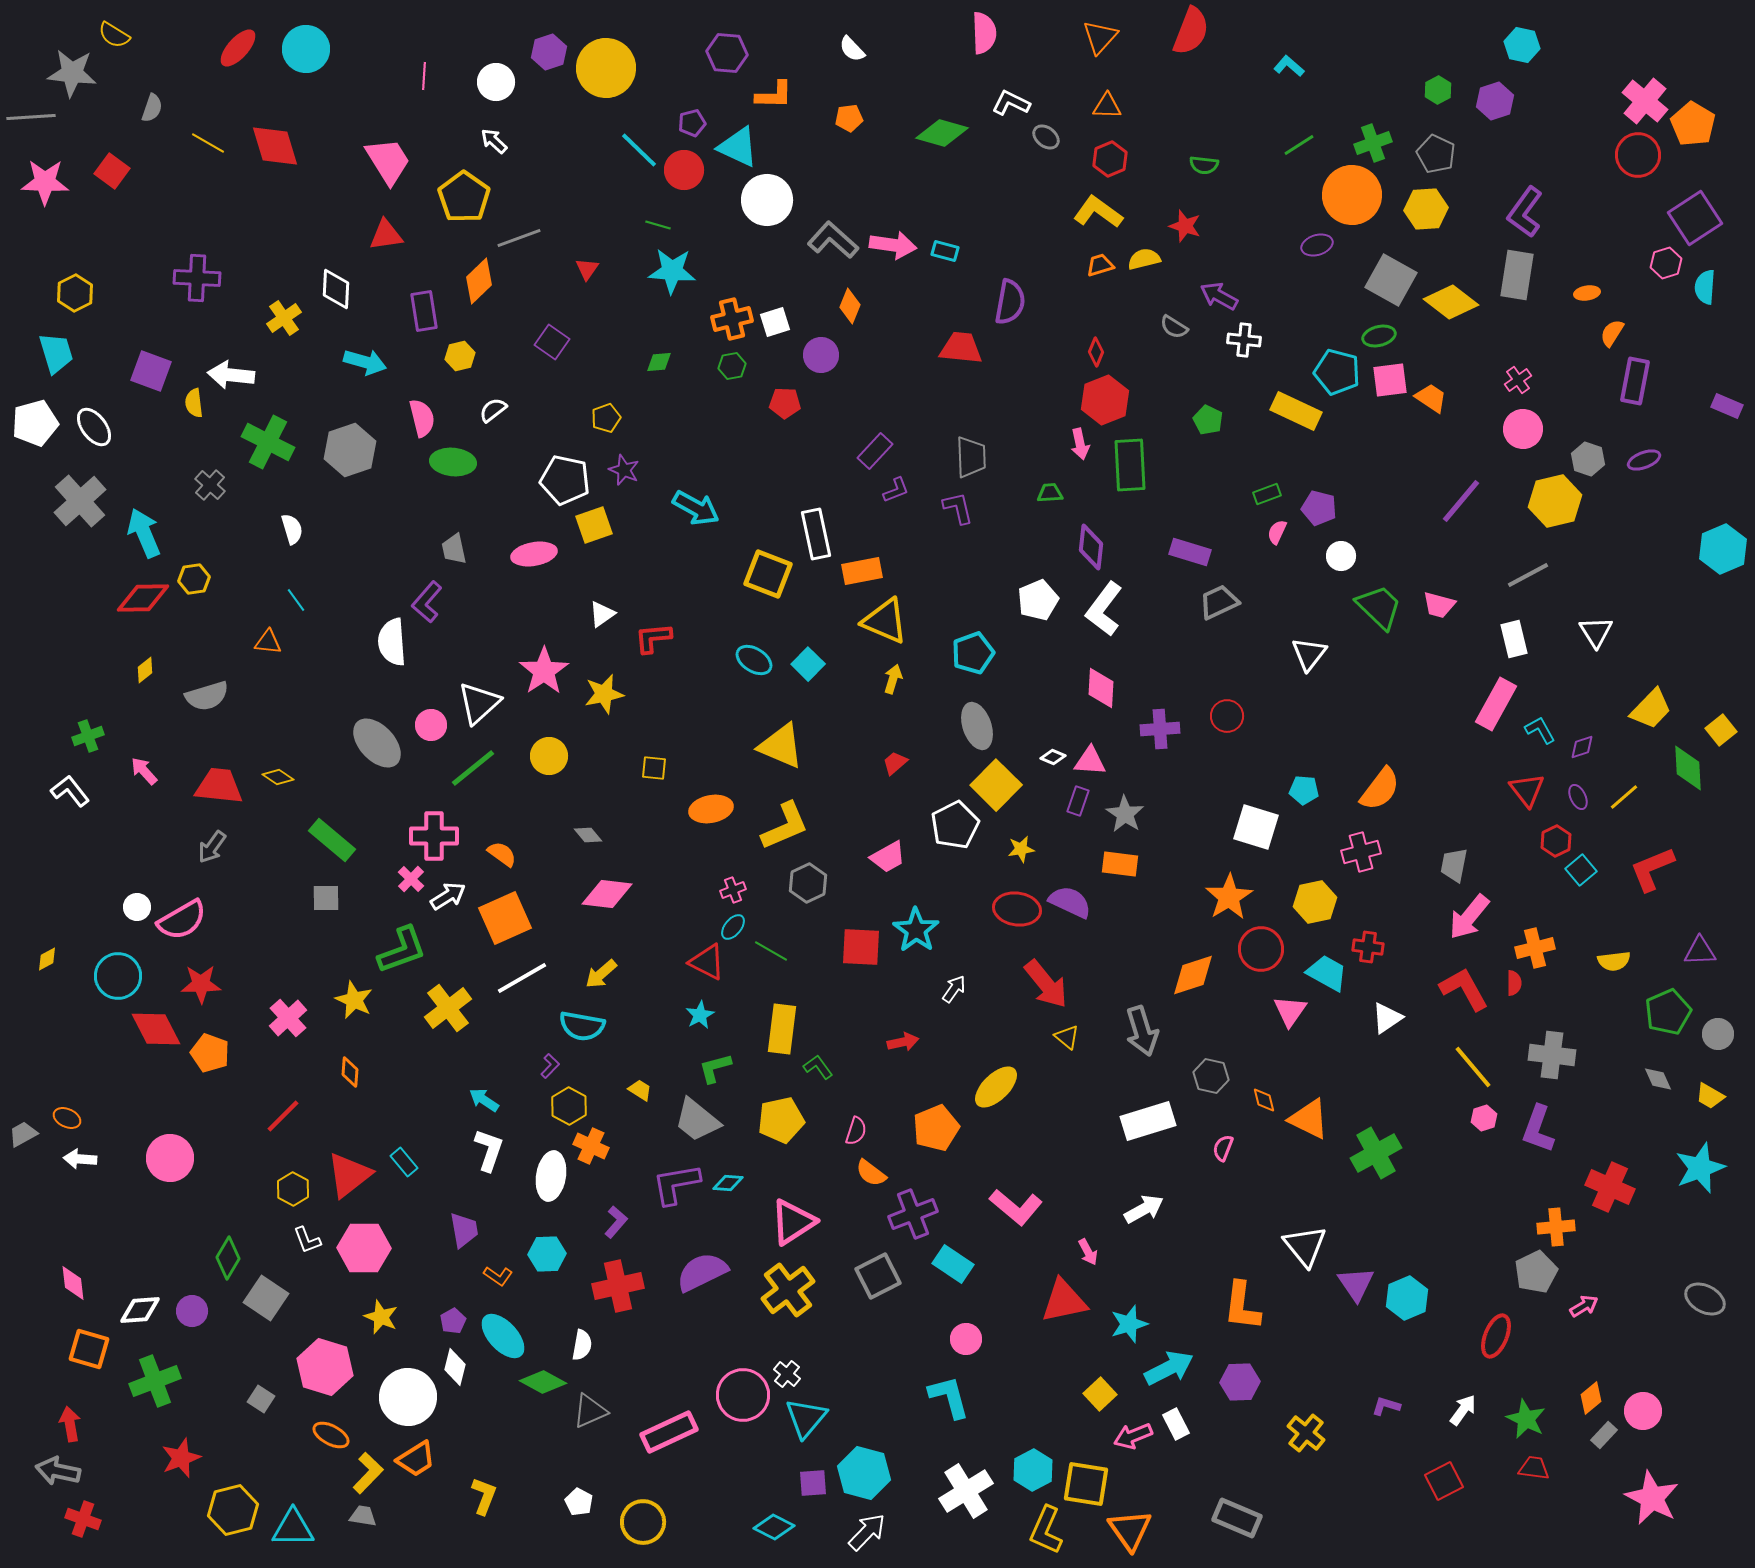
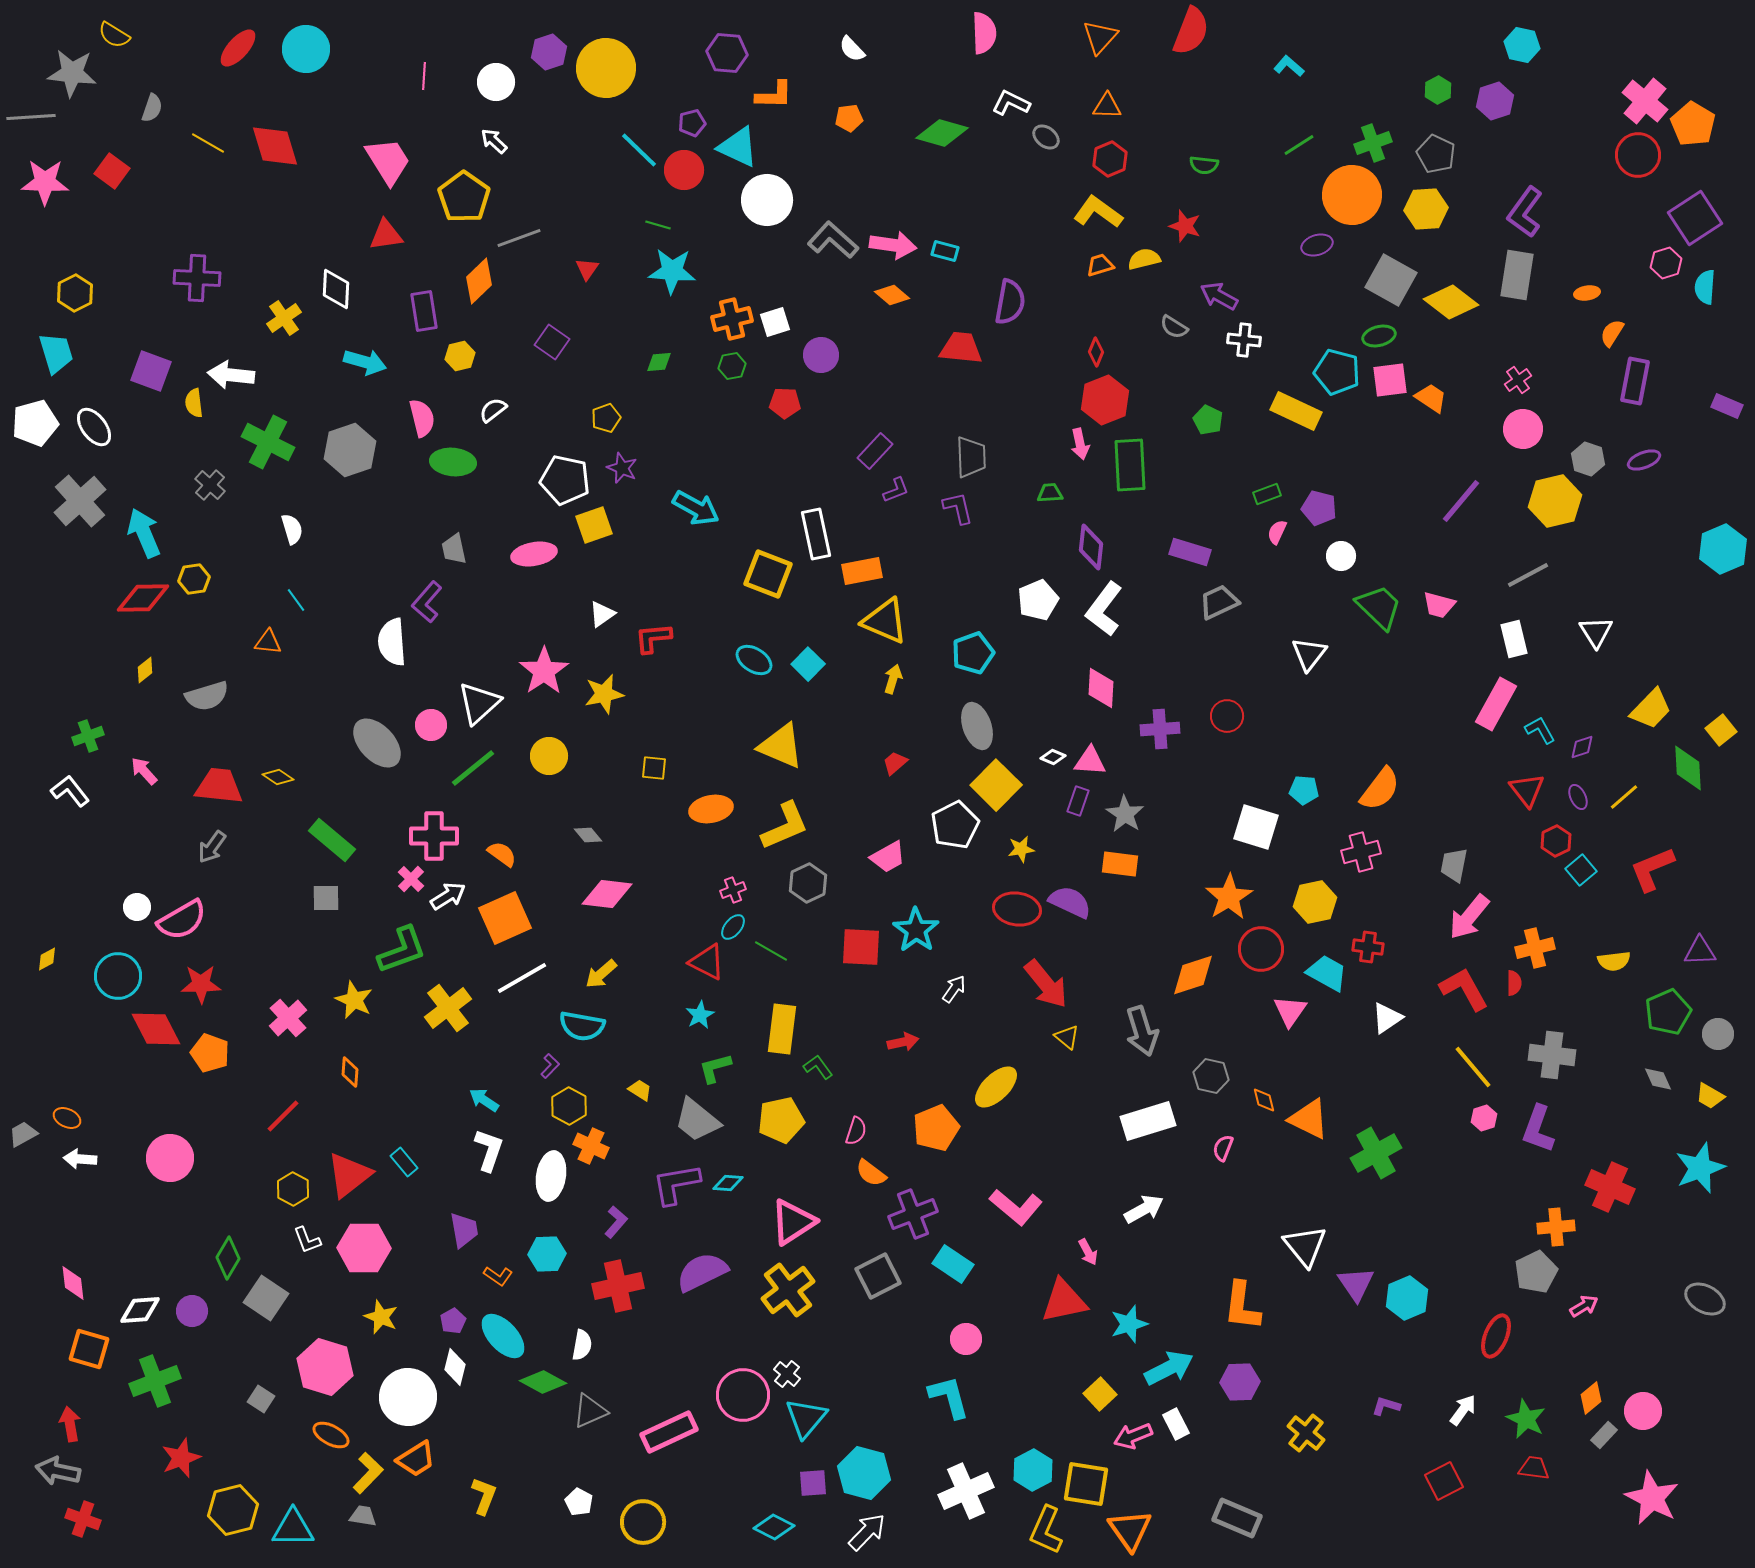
orange diamond at (850, 306): moved 42 px right, 11 px up; rotated 72 degrees counterclockwise
purple star at (624, 470): moved 2 px left, 2 px up
white cross at (966, 1491): rotated 8 degrees clockwise
